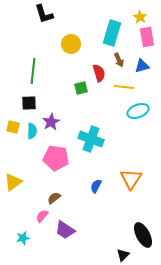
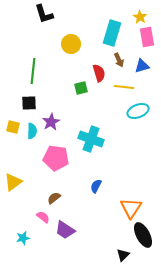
orange triangle: moved 29 px down
pink semicircle: moved 1 px right, 1 px down; rotated 88 degrees clockwise
